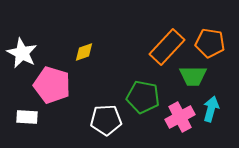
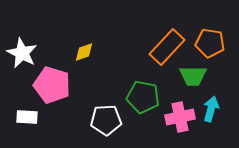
pink cross: rotated 16 degrees clockwise
